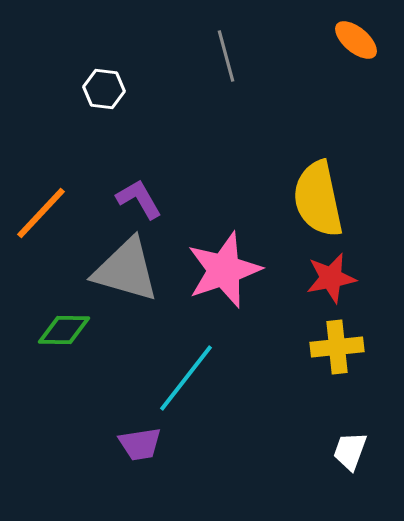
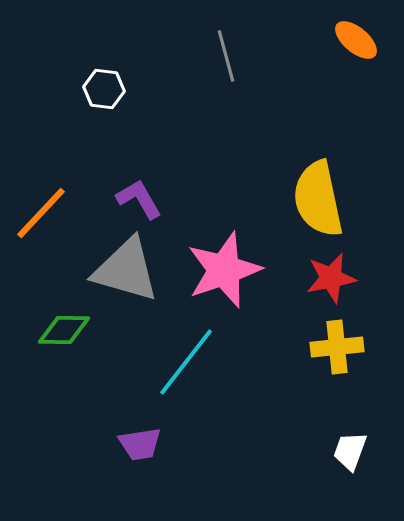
cyan line: moved 16 px up
